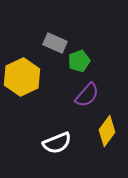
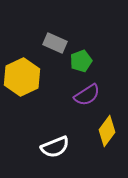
green pentagon: moved 2 px right
purple semicircle: rotated 16 degrees clockwise
white semicircle: moved 2 px left, 4 px down
